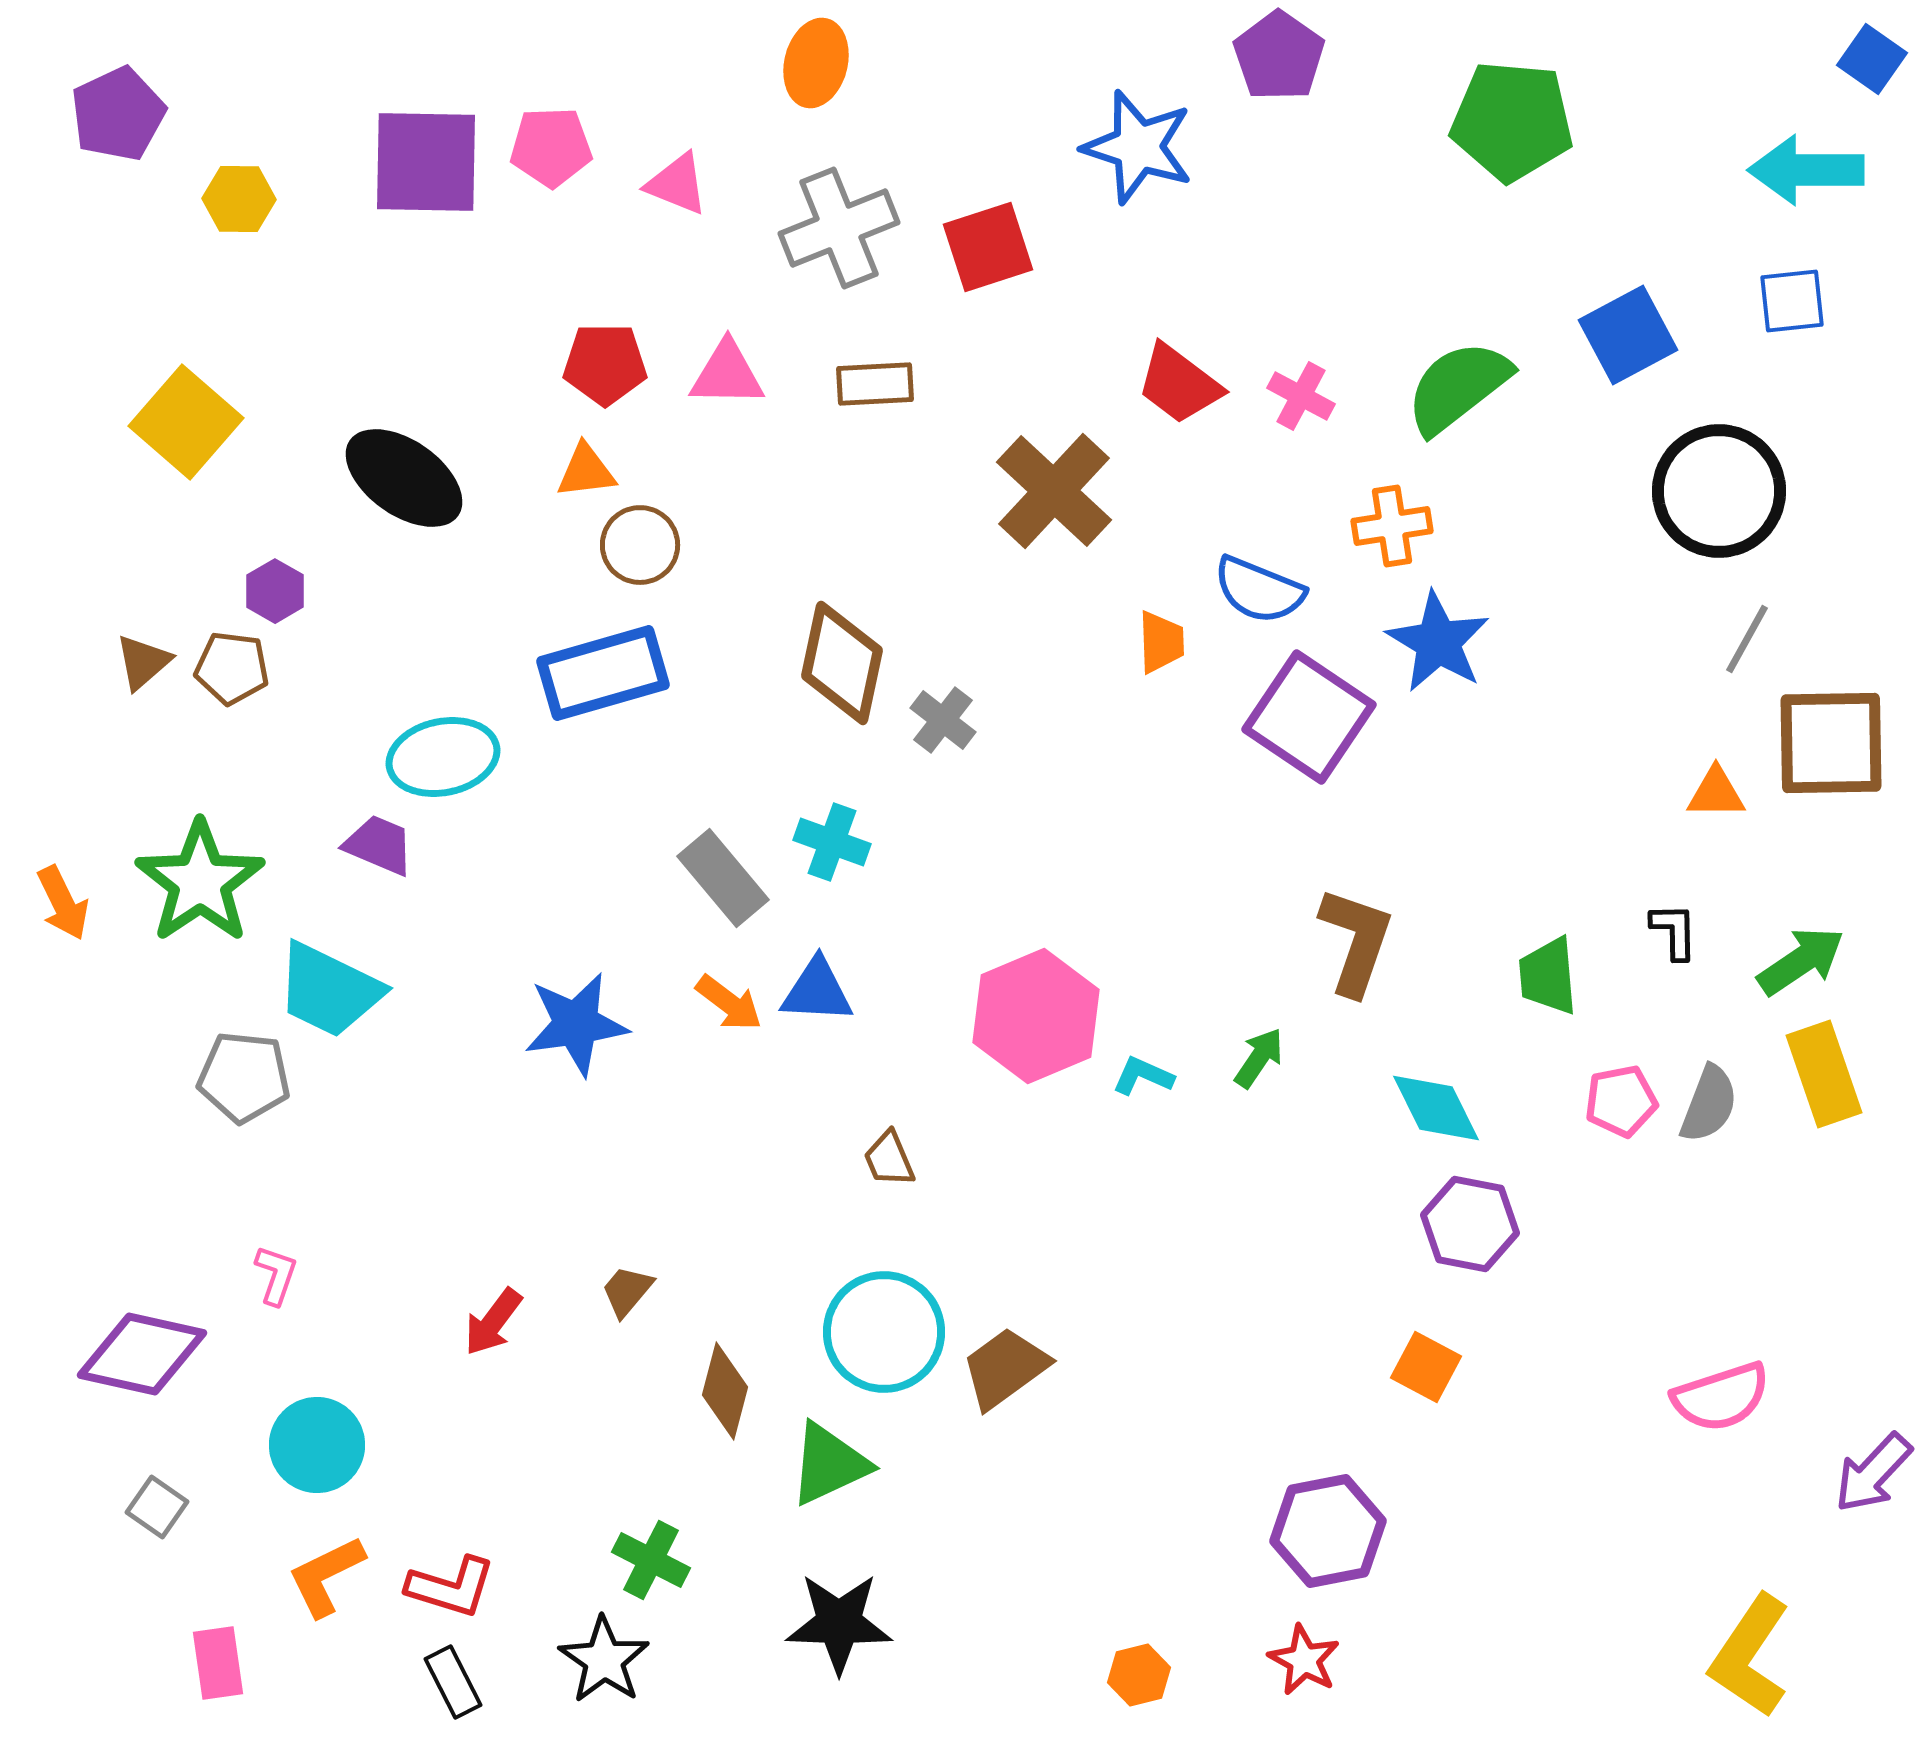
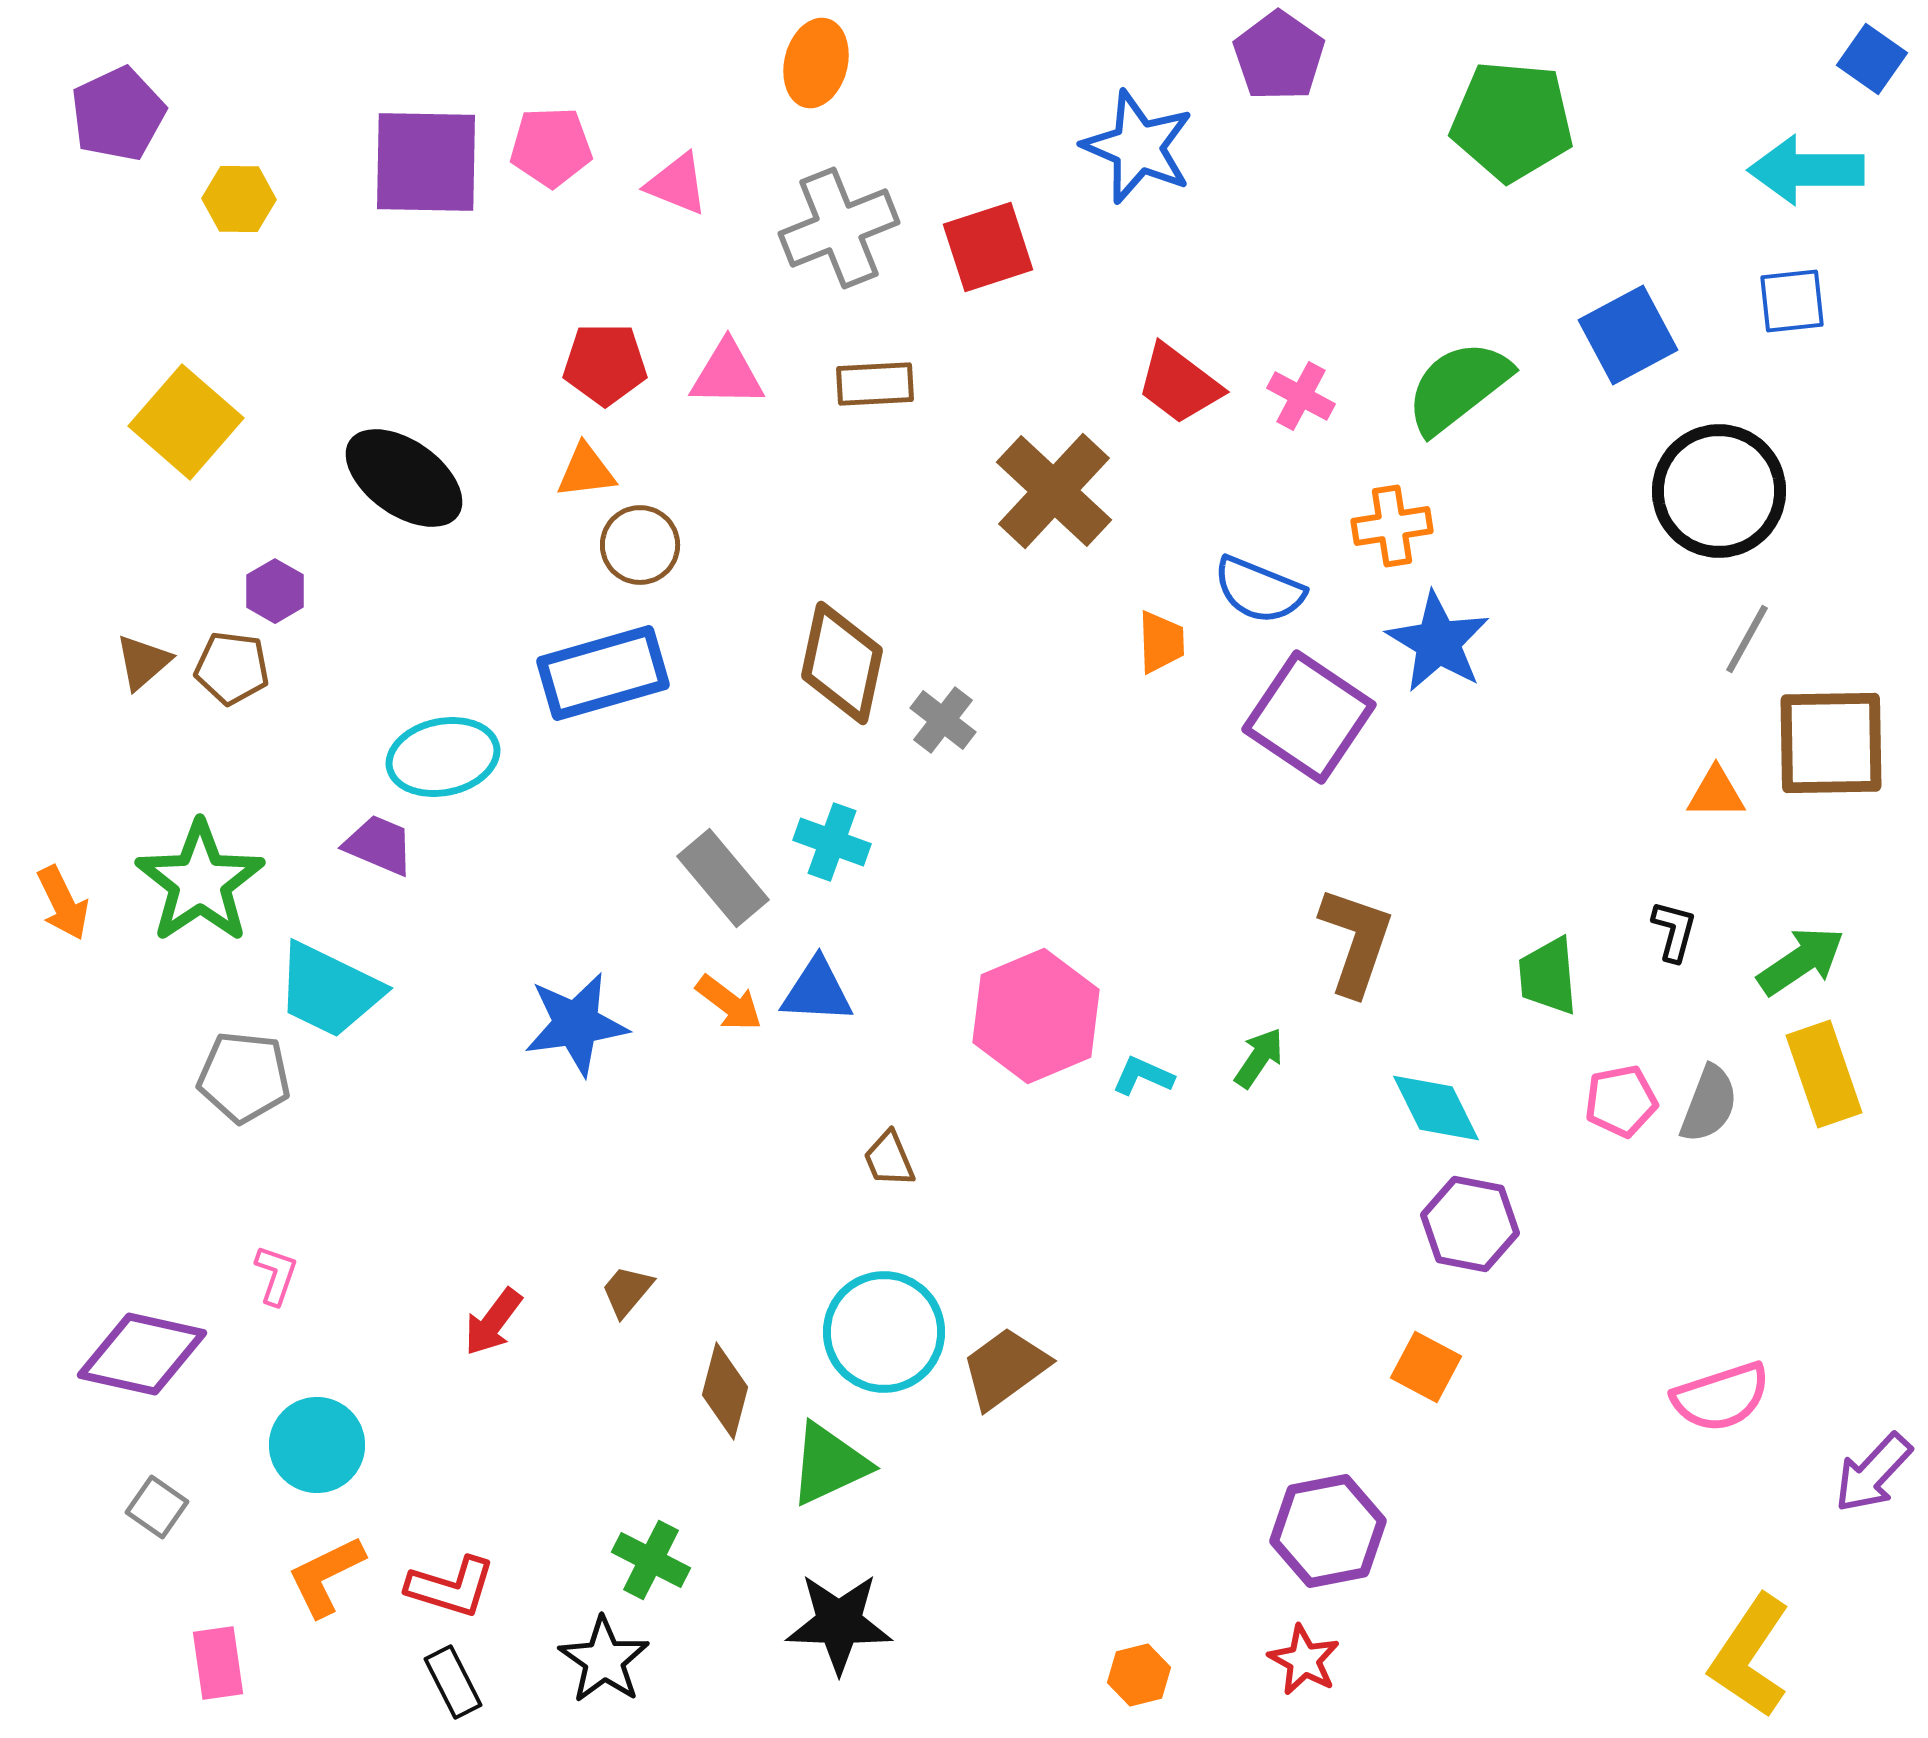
blue star at (1138, 147): rotated 5 degrees clockwise
black L-shape at (1674, 931): rotated 16 degrees clockwise
